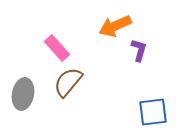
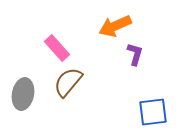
purple L-shape: moved 4 px left, 4 px down
